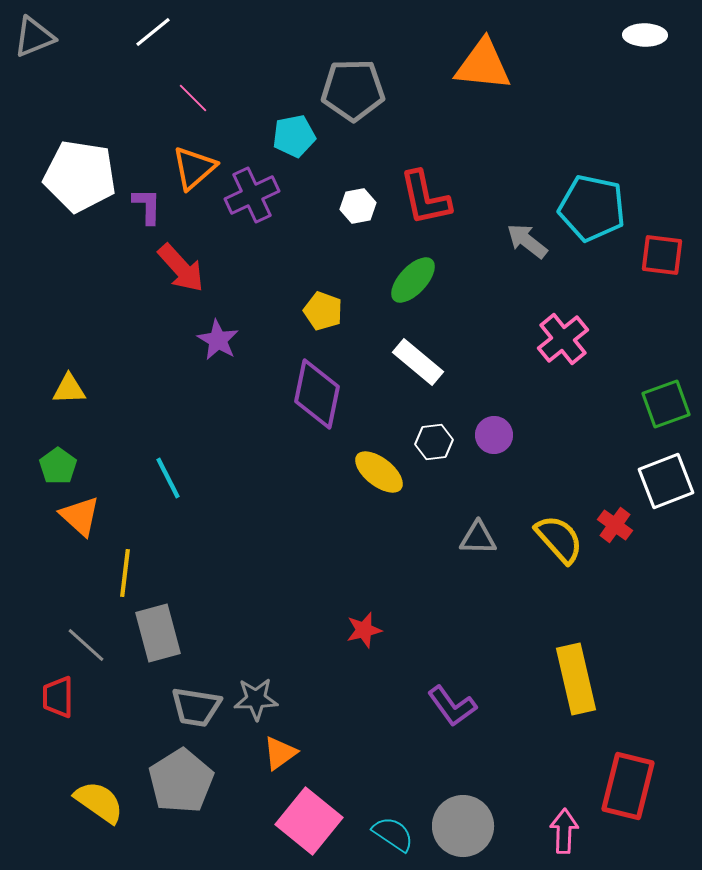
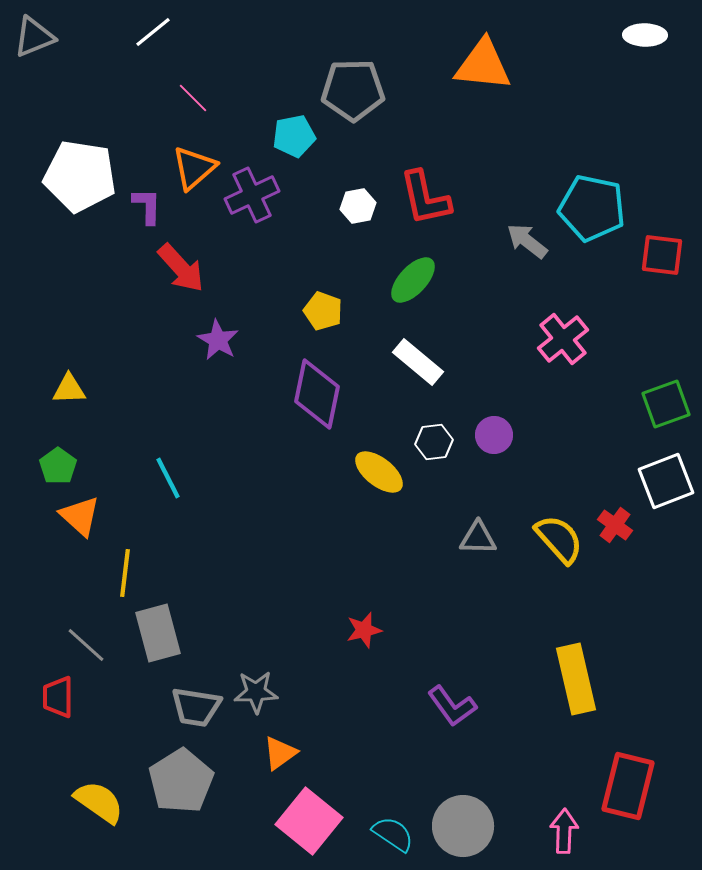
gray star at (256, 699): moved 7 px up
